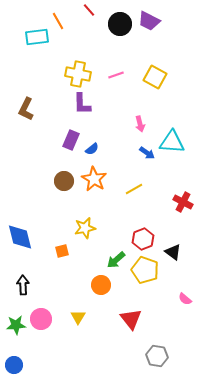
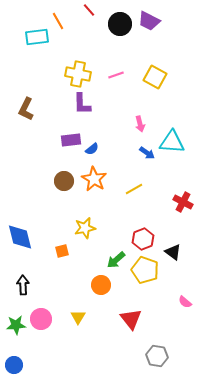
purple rectangle: rotated 60 degrees clockwise
pink semicircle: moved 3 px down
